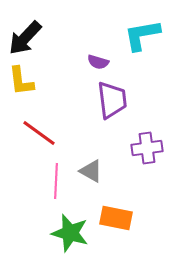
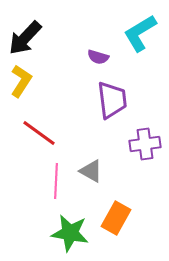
cyan L-shape: moved 2 px left, 2 px up; rotated 21 degrees counterclockwise
purple semicircle: moved 5 px up
yellow L-shape: rotated 140 degrees counterclockwise
purple cross: moved 2 px left, 4 px up
orange rectangle: rotated 72 degrees counterclockwise
green star: rotated 6 degrees counterclockwise
